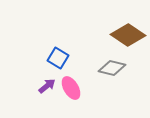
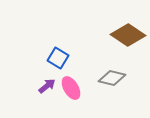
gray diamond: moved 10 px down
